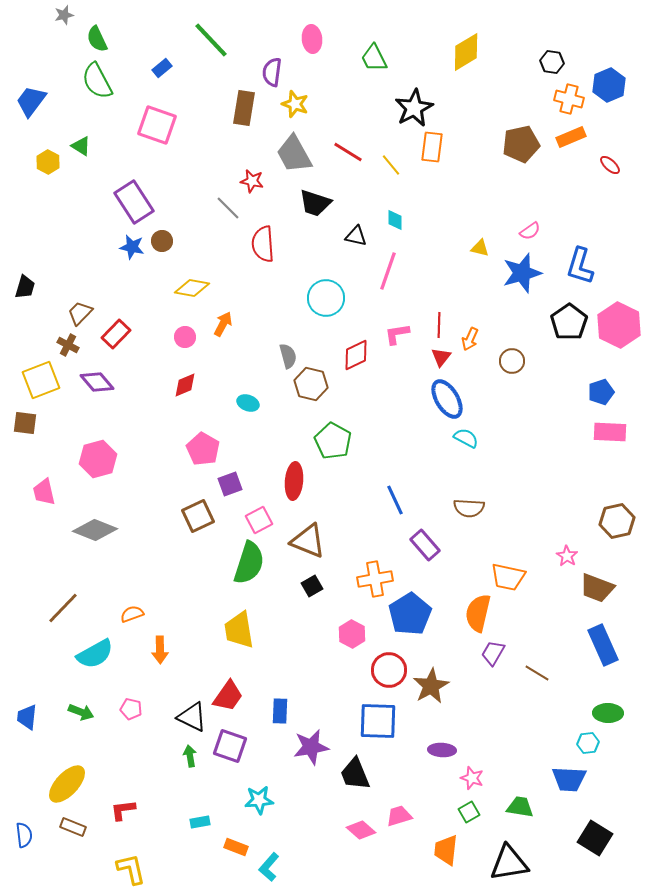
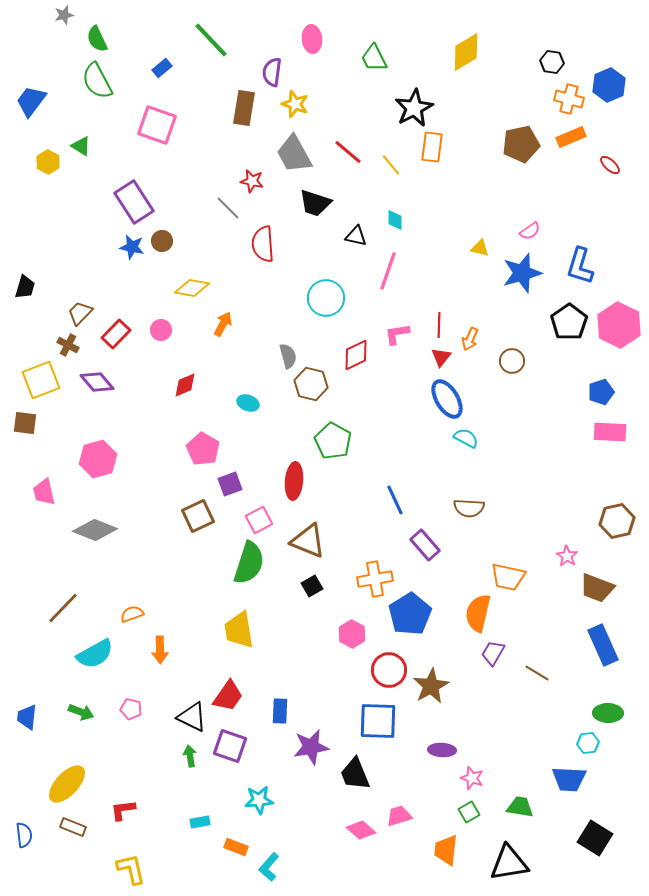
red line at (348, 152): rotated 8 degrees clockwise
pink circle at (185, 337): moved 24 px left, 7 px up
